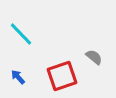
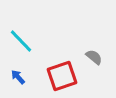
cyan line: moved 7 px down
